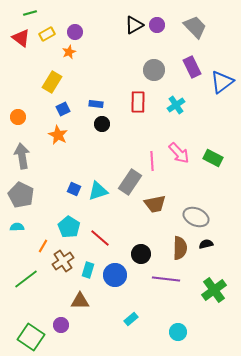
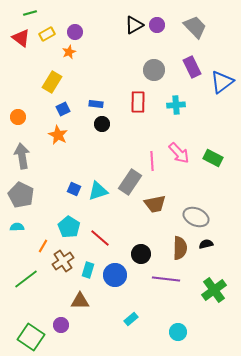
cyan cross at (176, 105): rotated 30 degrees clockwise
